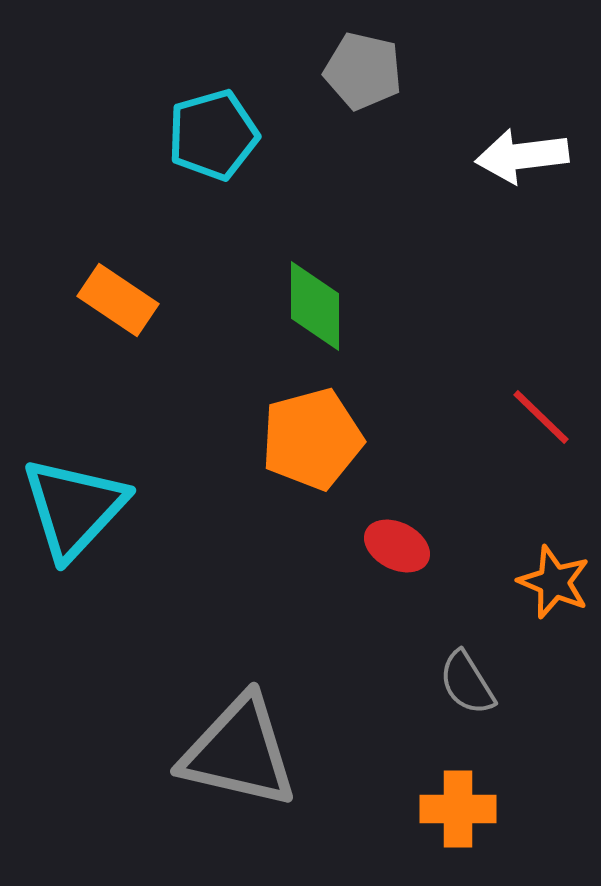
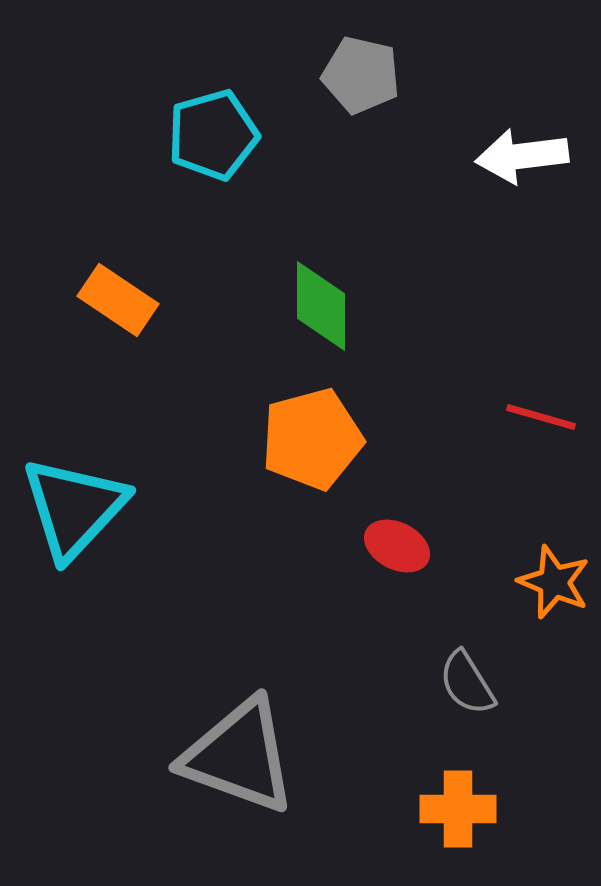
gray pentagon: moved 2 px left, 4 px down
green diamond: moved 6 px right
red line: rotated 28 degrees counterclockwise
gray triangle: moved 4 px down; rotated 7 degrees clockwise
